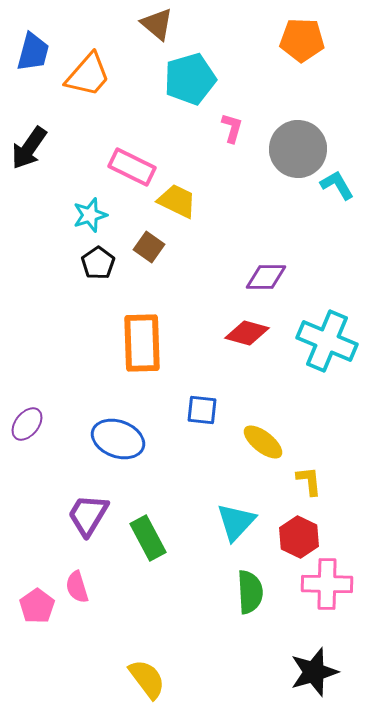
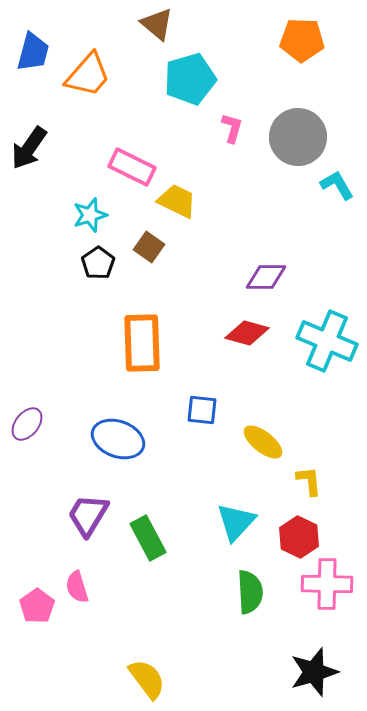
gray circle: moved 12 px up
